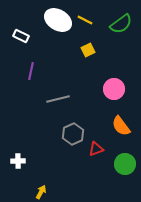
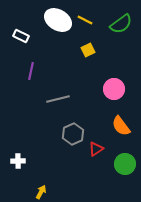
red triangle: rotated 14 degrees counterclockwise
